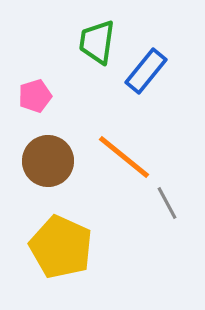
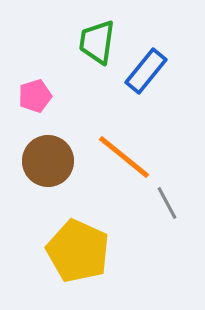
yellow pentagon: moved 17 px right, 4 px down
